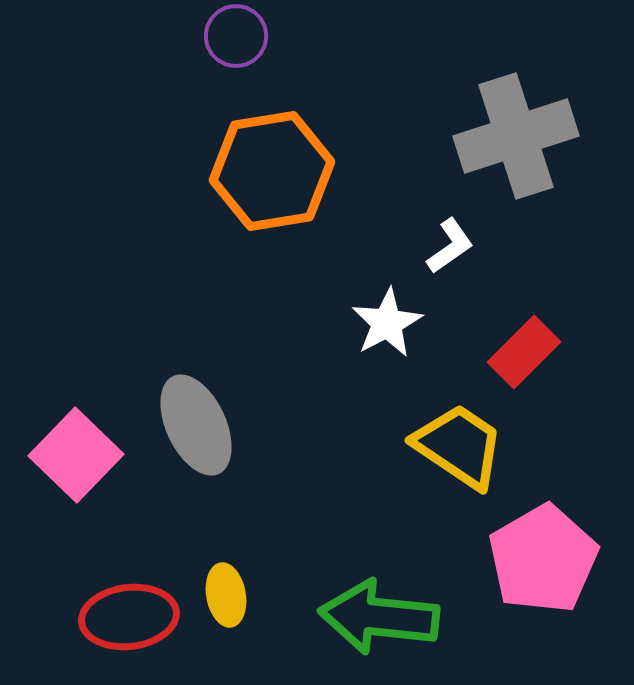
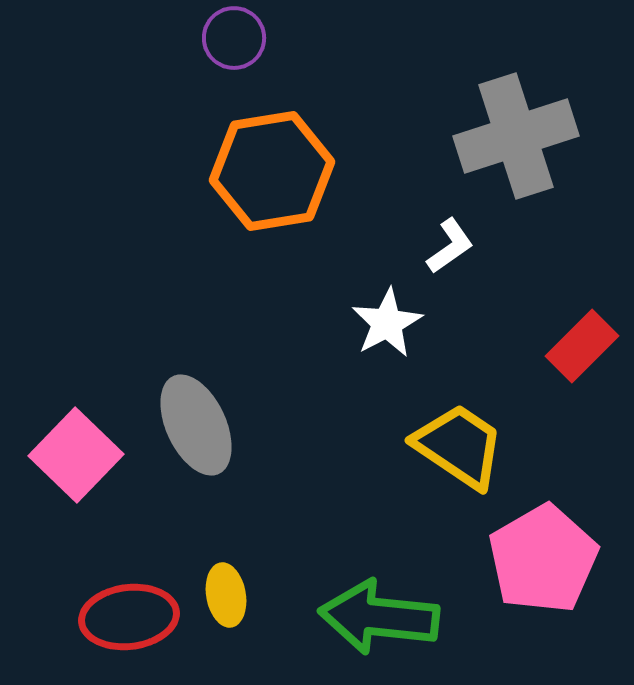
purple circle: moved 2 px left, 2 px down
red rectangle: moved 58 px right, 6 px up
